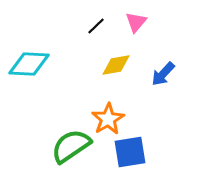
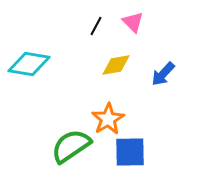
pink triangle: moved 3 px left; rotated 25 degrees counterclockwise
black line: rotated 18 degrees counterclockwise
cyan diamond: rotated 6 degrees clockwise
blue square: rotated 8 degrees clockwise
